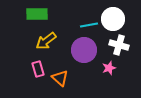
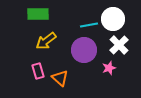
green rectangle: moved 1 px right
white cross: rotated 30 degrees clockwise
pink rectangle: moved 2 px down
